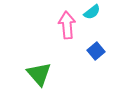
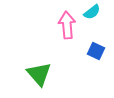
blue square: rotated 24 degrees counterclockwise
